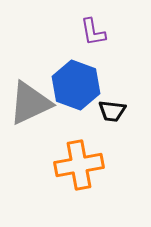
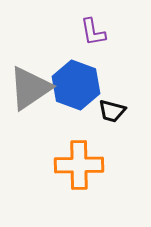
gray triangle: moved 15 px up; rotated 9 degrees counterclockwise
black trapezoid: rotated 8 degrees clockwise
orange cross: rotated 9 degrees clockwise
